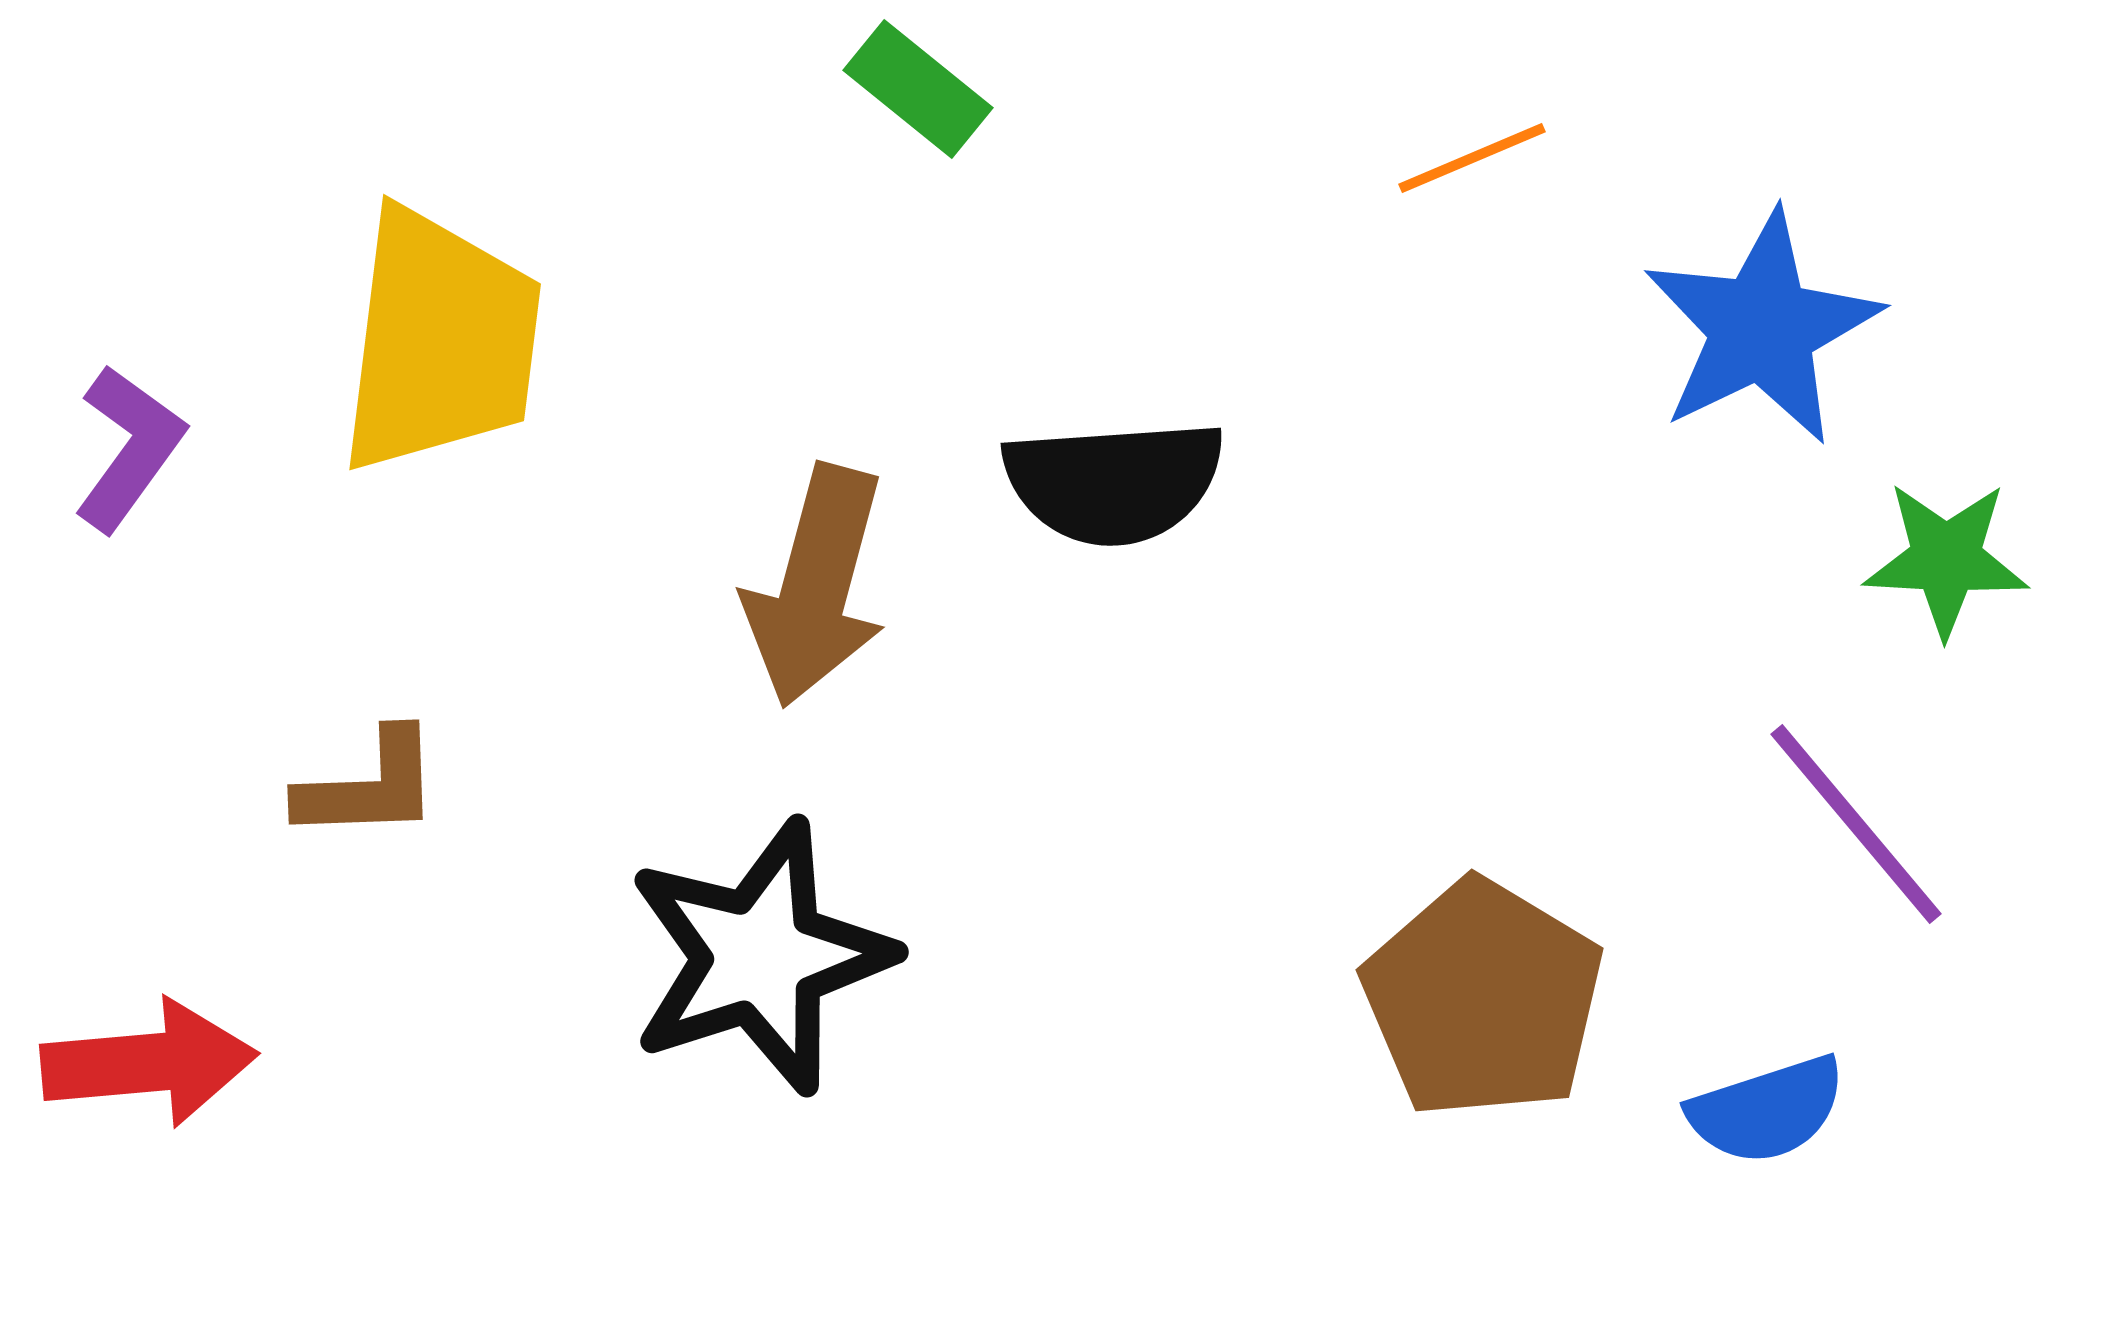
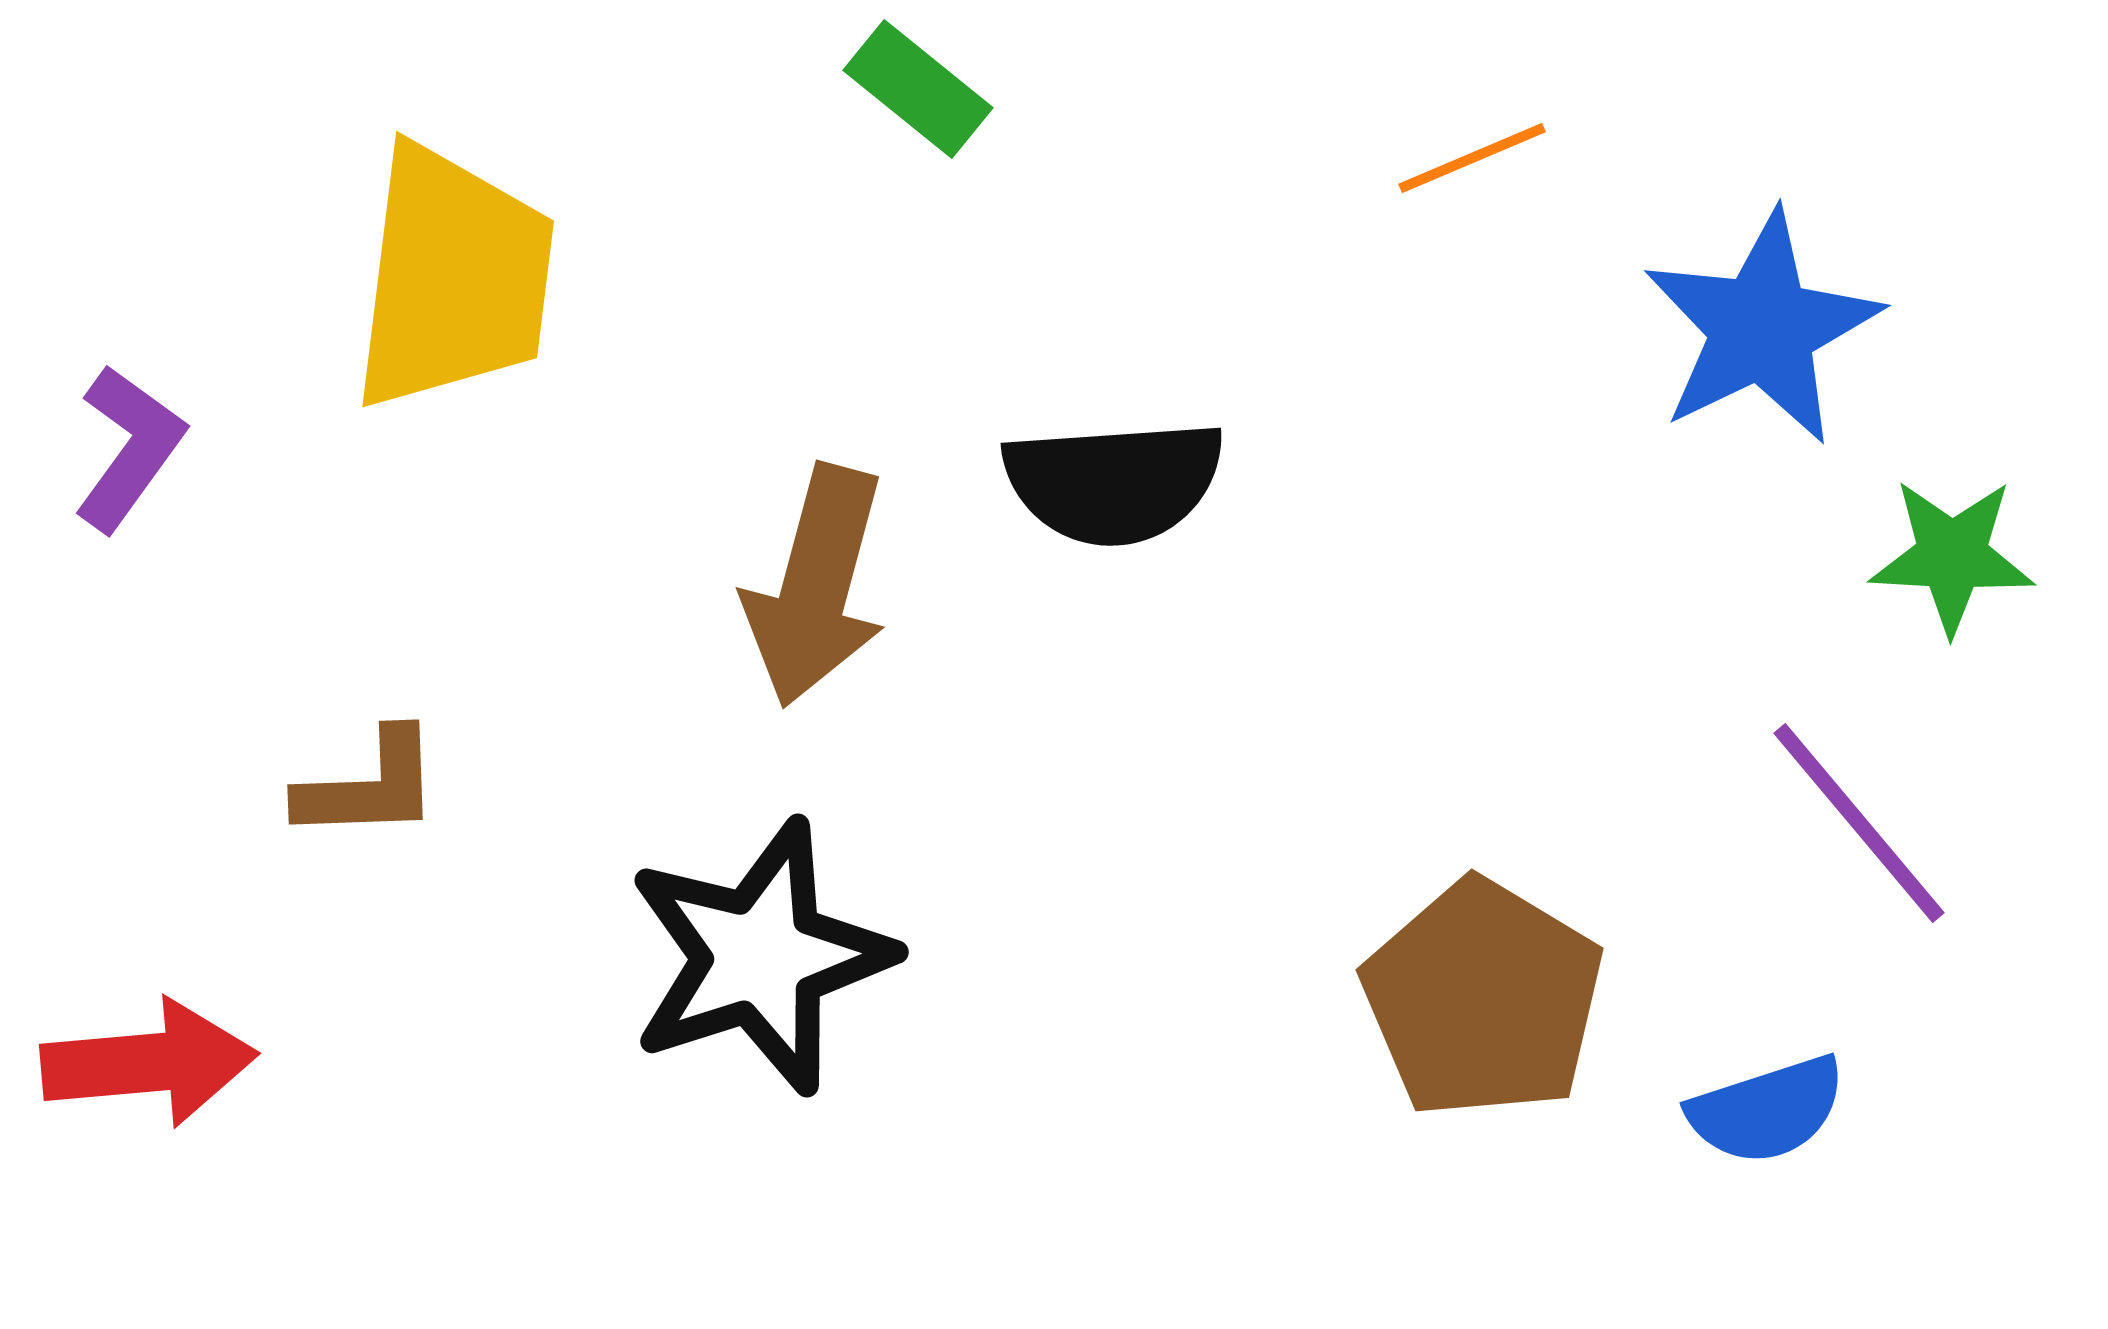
yellow trapezoid: moved 13 px right, 63 px up
green star: moved 6 px right, 3 px up
purple line: moved 3 px right, 1 px up
